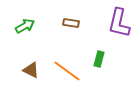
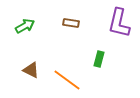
orange line: moved 9 px down
